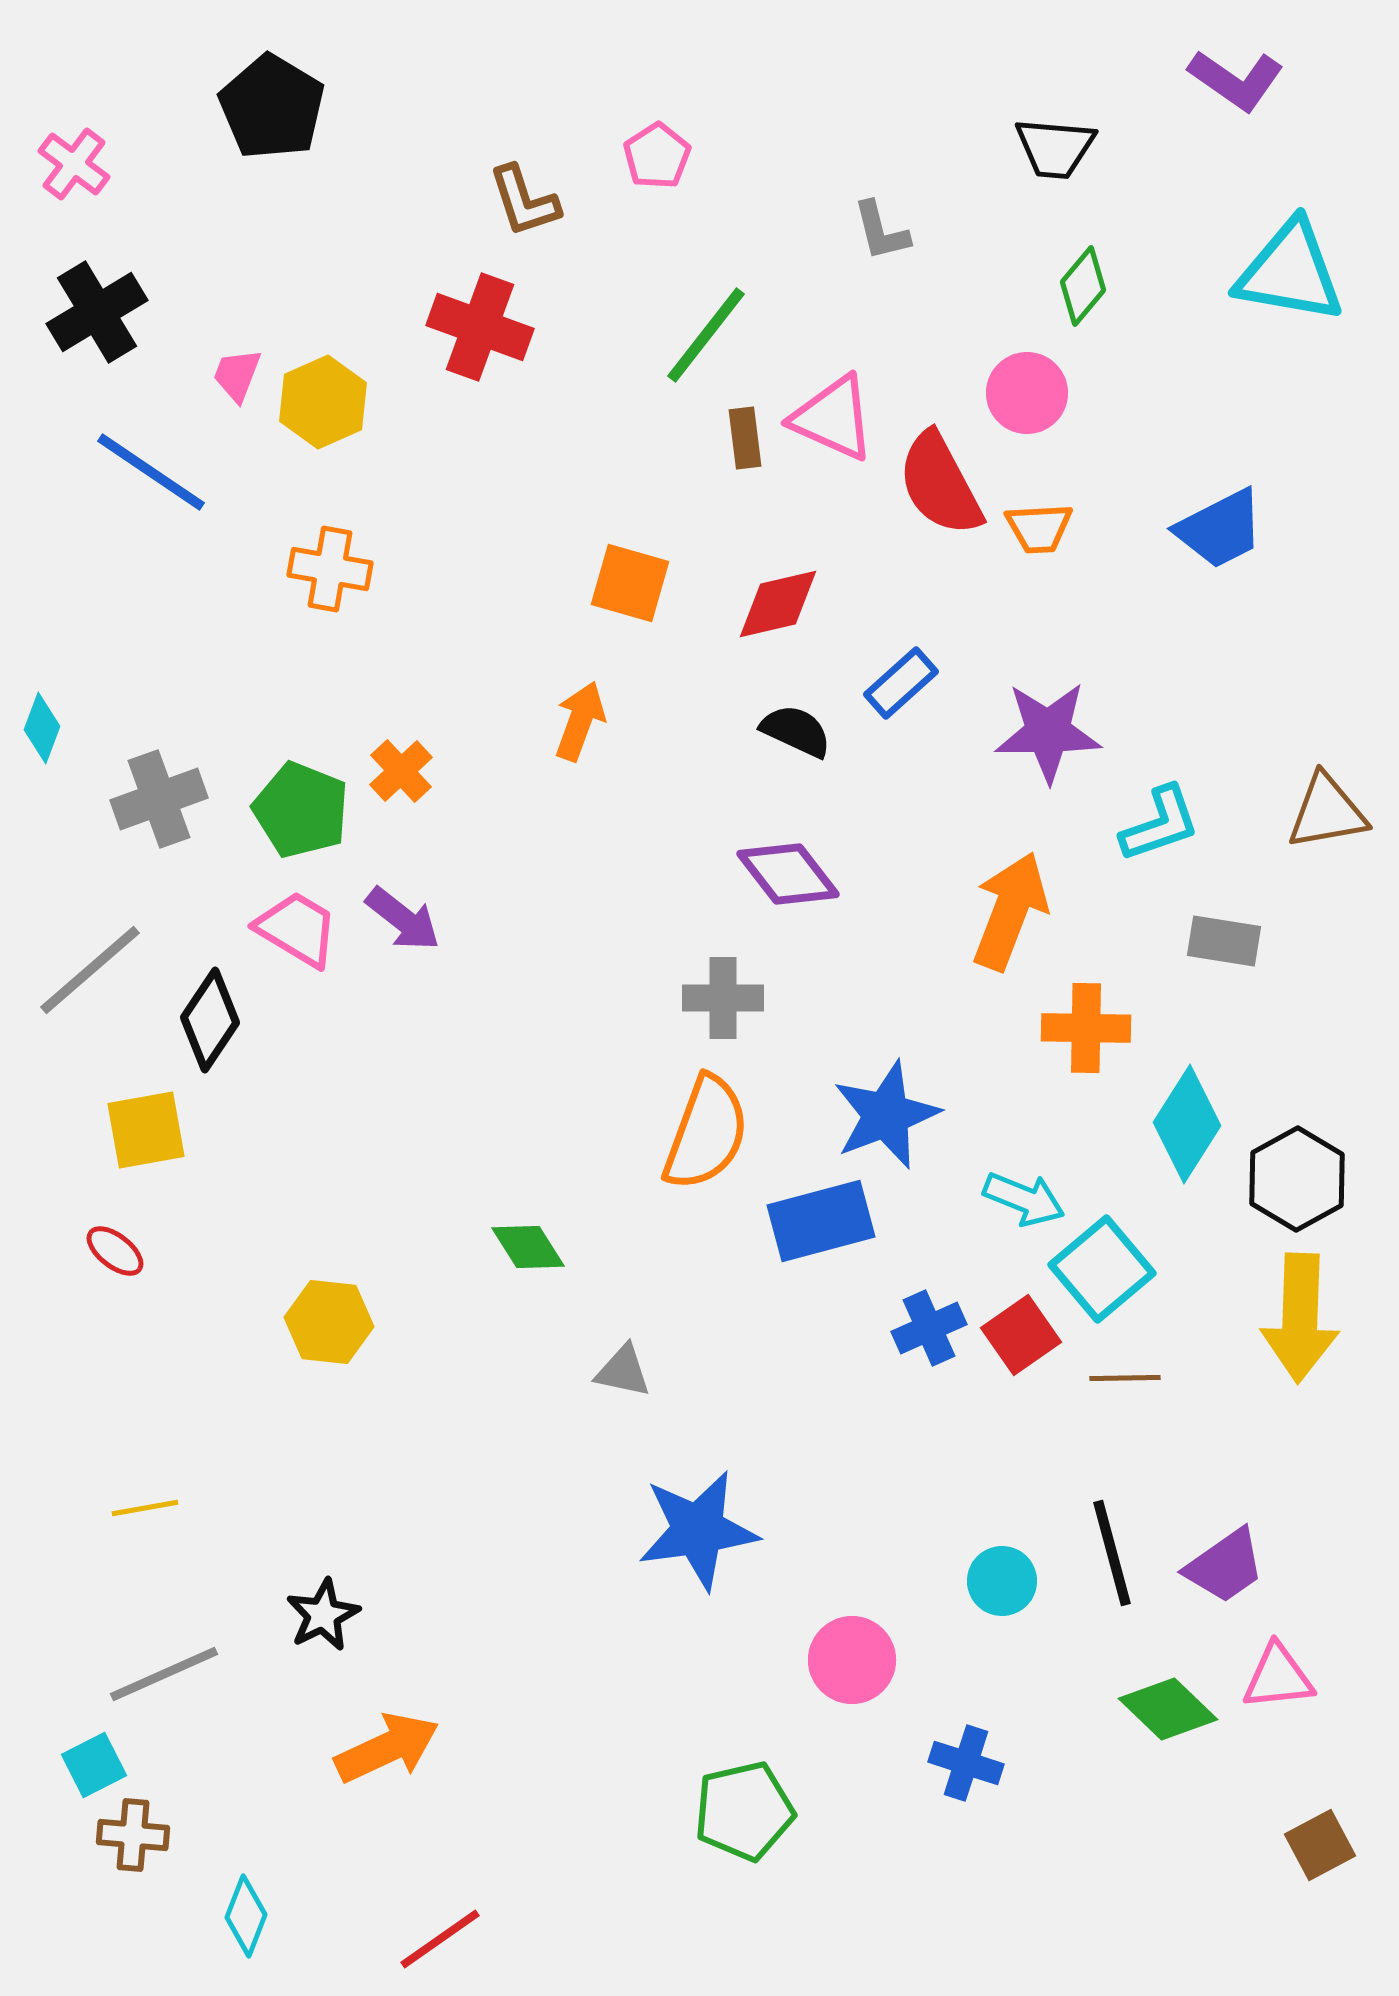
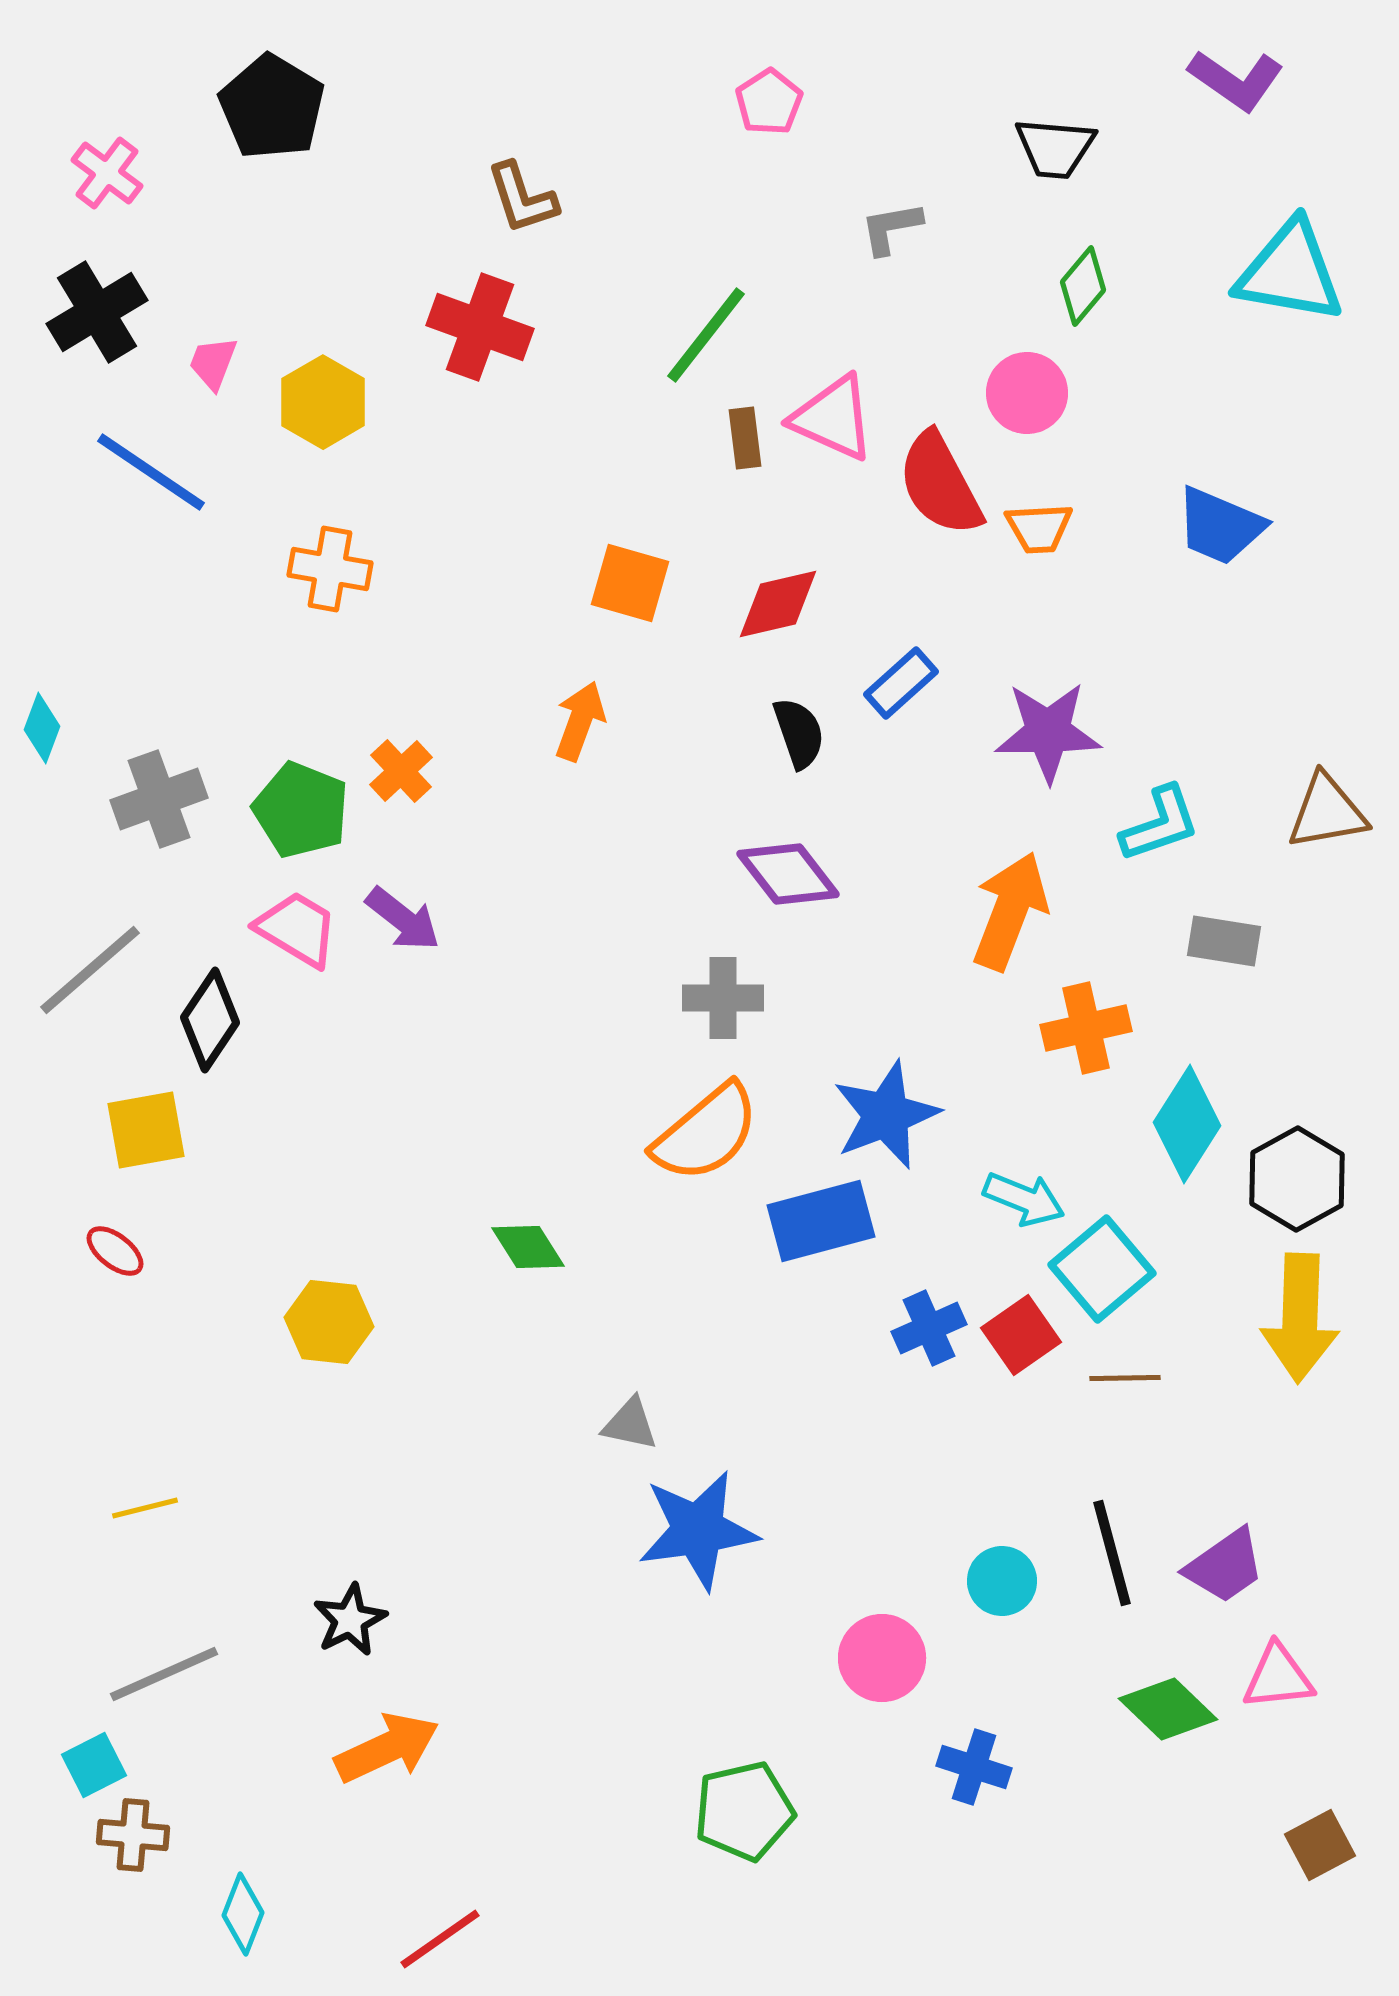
pink pentagon at (657, 156): moved 112 px right, 54 px up
pink cross at (74, 164): moved 33 px right, 9 px down
brown L-shape at (524, 201): moved 2 px left, 3 px up
gray L-shape at (881, 231): moved 10 px right, 3 px up; rotated 94 degrees clockwise
pink trapezoid at (237, 375): moved 24 px left, 12 px up
yellow hexagon at (323, 402): rotated 6 degrees counterclockwise
blue trapezoid at (1220, 529): moved 3 px up; rotated 50 degrees clockwise
black semicircle at (796, 731): moved 3 px right, 2 px down; rotated 46 degrees clockwise
orange cross at (1086, 1028): rotated 14 degrees counterclockwise
orange semicircle at (706, 1133): rotated 30 degrees clockwise
gray triangle at (623, 1371): moved 7 px right, 53 px down
yellow line at (145, 1508): rotated 4 degrees counterclockwise
black star at (323, 1615): moved 27 px right, 5 px down
pink circle at (852, 1660): moved 30 px right, 2 px up
blue cross at (966, 1763): moved 8 px right, 4 px down
cyan diamond at (246, 1916): moved 3 px left, 2 px up
